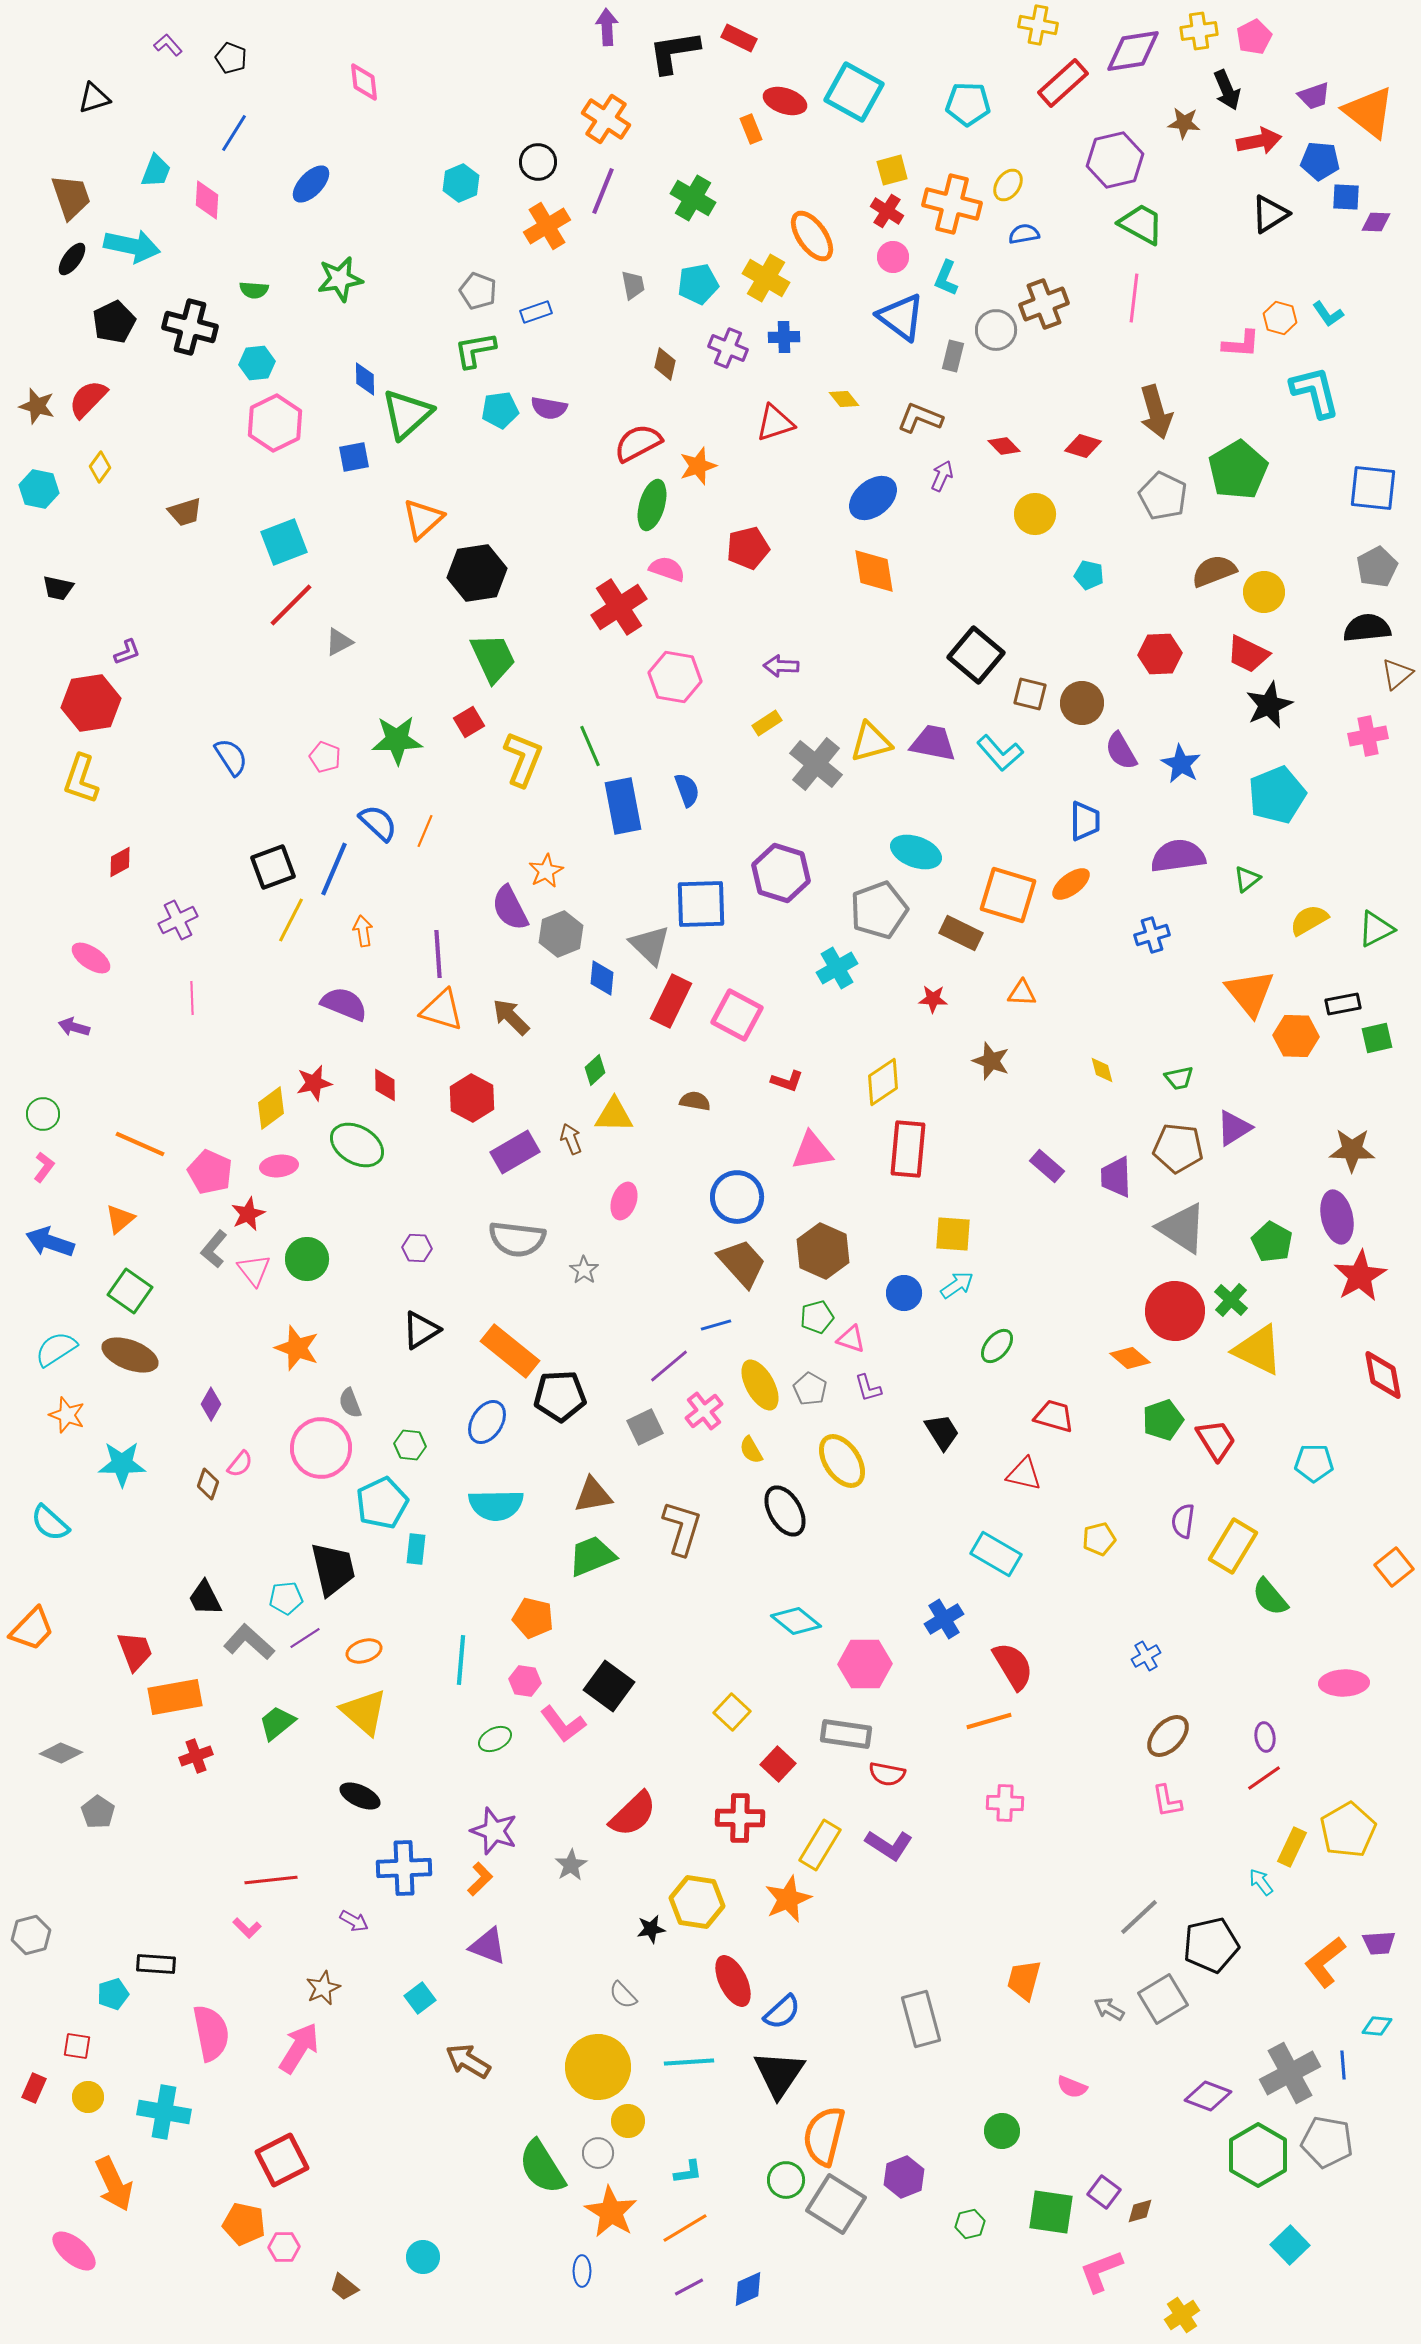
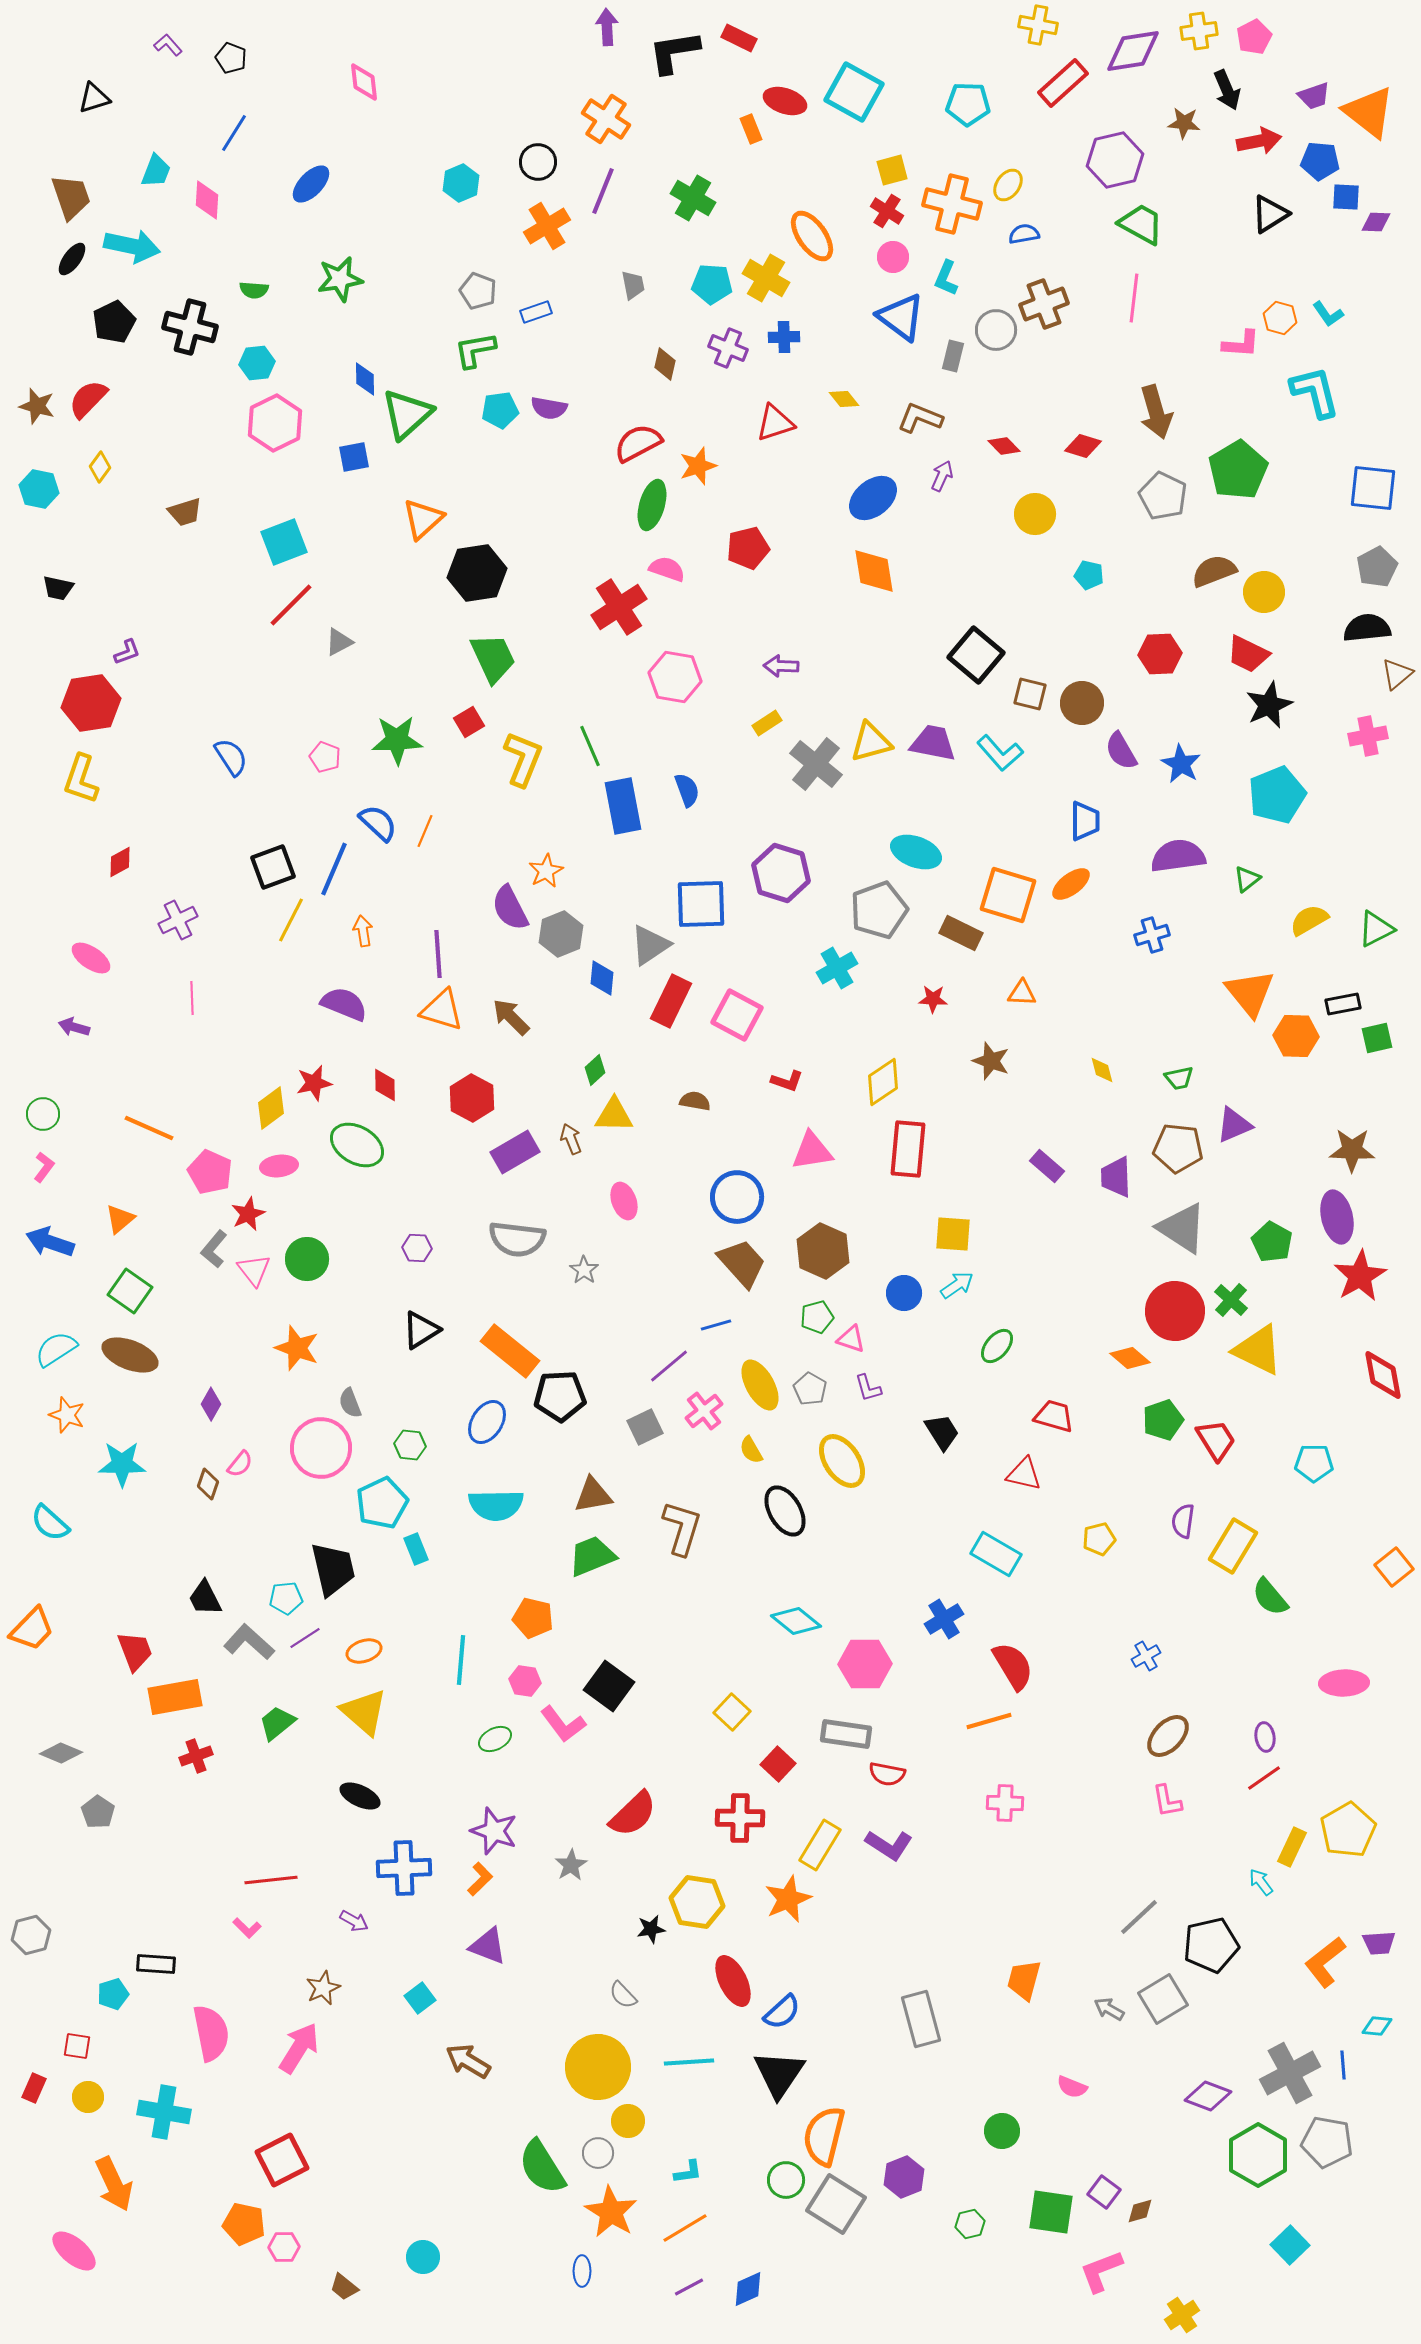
cyan pentagon at (698, 284): moved 14 px right; rotated 15 degrees clockwise
gray triangle at (650, 945): rotated 42 degrees clockwise
purple triangle at (1234, 1128): moved 3 px up; rotated 9 degrees clockwise
orange line at (140, 1144): moved 9 px right, 16 px up
pink ellipse at (624, 1201): rotated 39 degrees counterclockwise
cyan rectangle at (416, 1549): rotated 28 degrees counterclockwise
